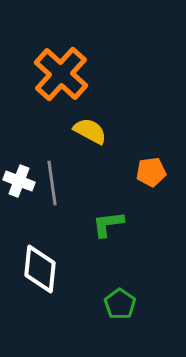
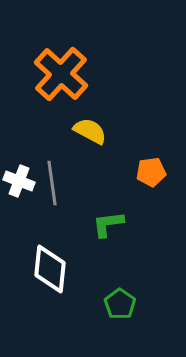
white diamond: moved 10 px right
